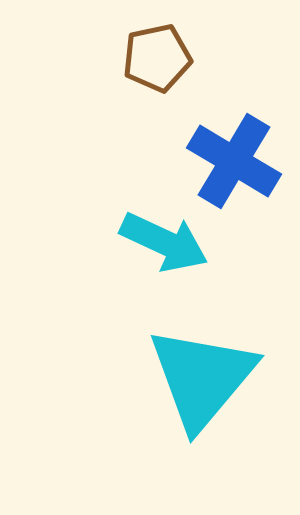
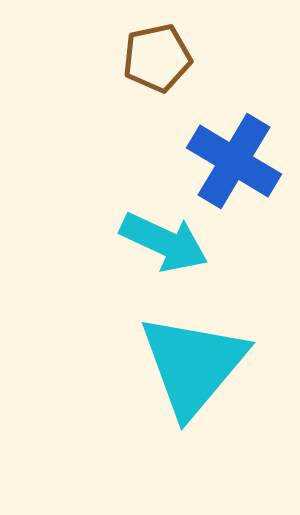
cyan triangle: moved 9 px left, 13 px up
